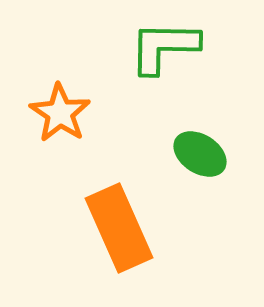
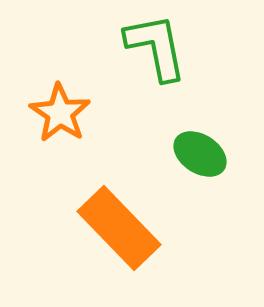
green L-shape: moved 8 px left; rotated 78 degrees clockwise
orange rectangle: rotated 20 degrees counterclockwise
